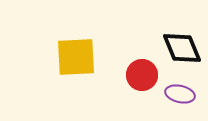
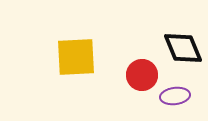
black diamond: moved 1 px right
purple ellipse: moved 5 px left, 2 px down; rotated 20 degrees counterclockwise
